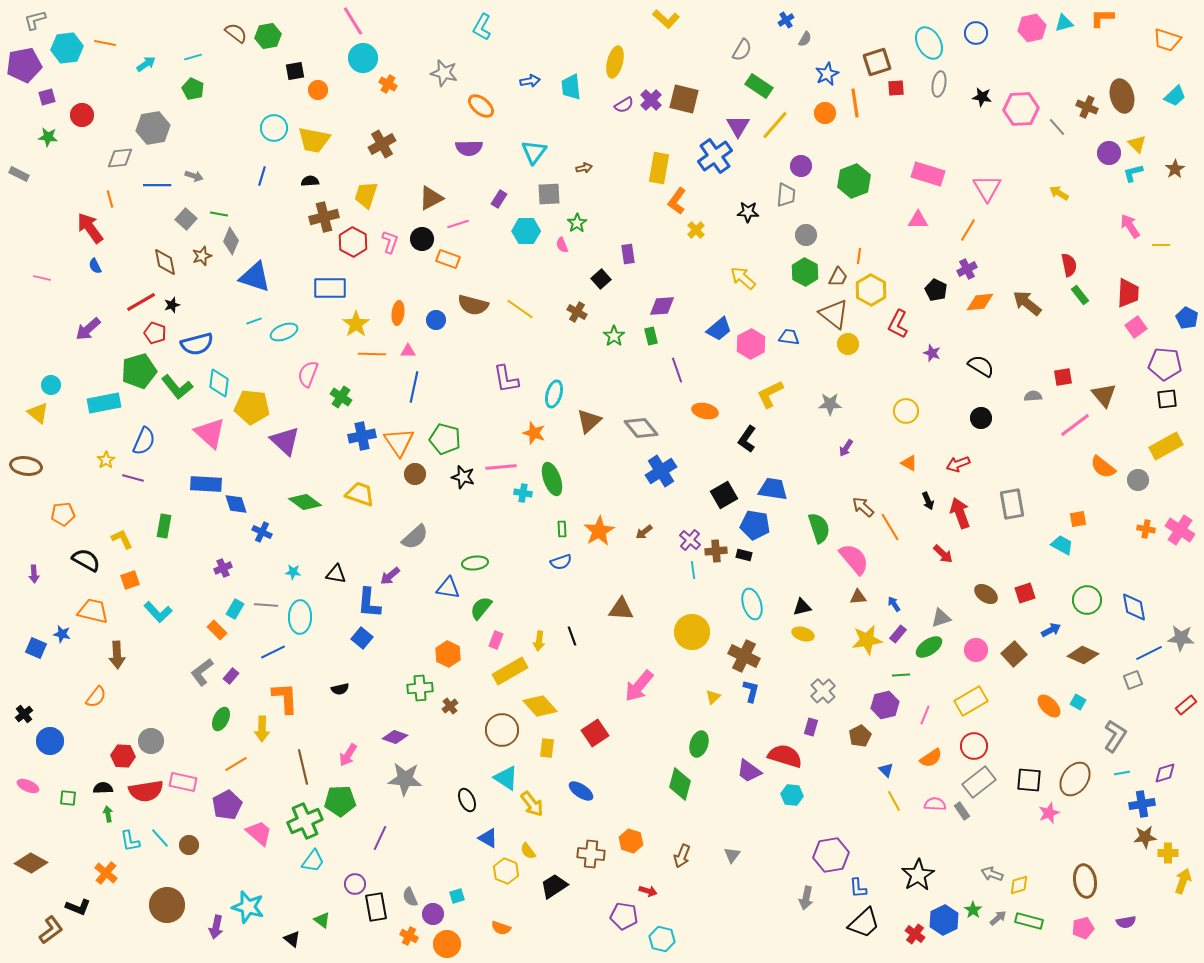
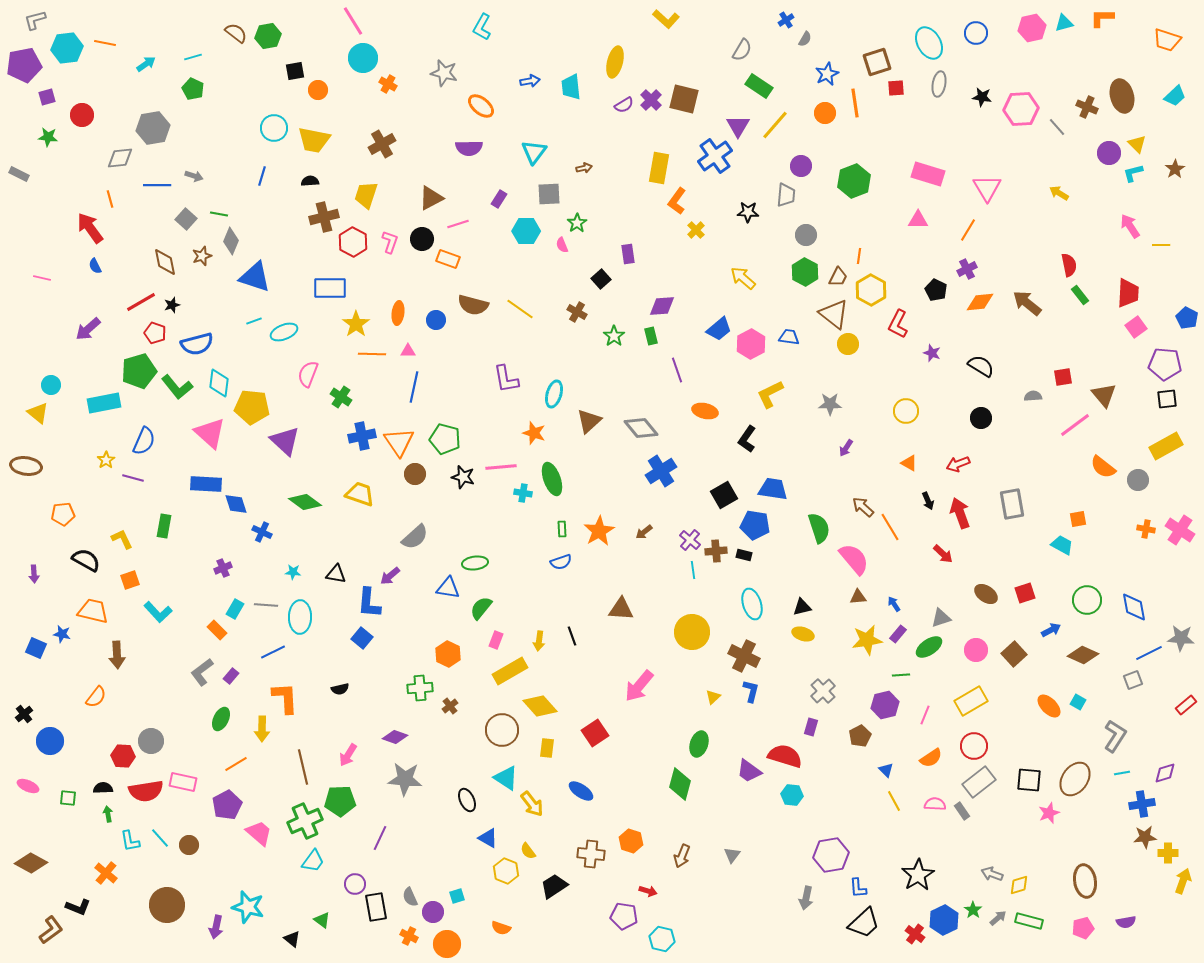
purple circle at (433, 914): moved 2 px up
